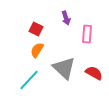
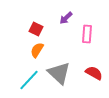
purple arrow: rotated 64 degrees clockwise
gray triangle: moved 5 px left, 5 px down
